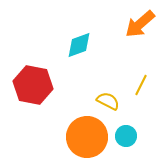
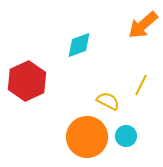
orange arrow: moved 3 px right, 1 px down
red hexagon: moved 6 px left, 4 px up; rotated 24 degrees clockwise
